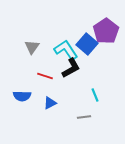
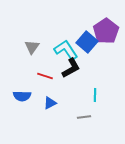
blue square: moved 2 px up
cyan line: rotated 24 degrees clockwise
